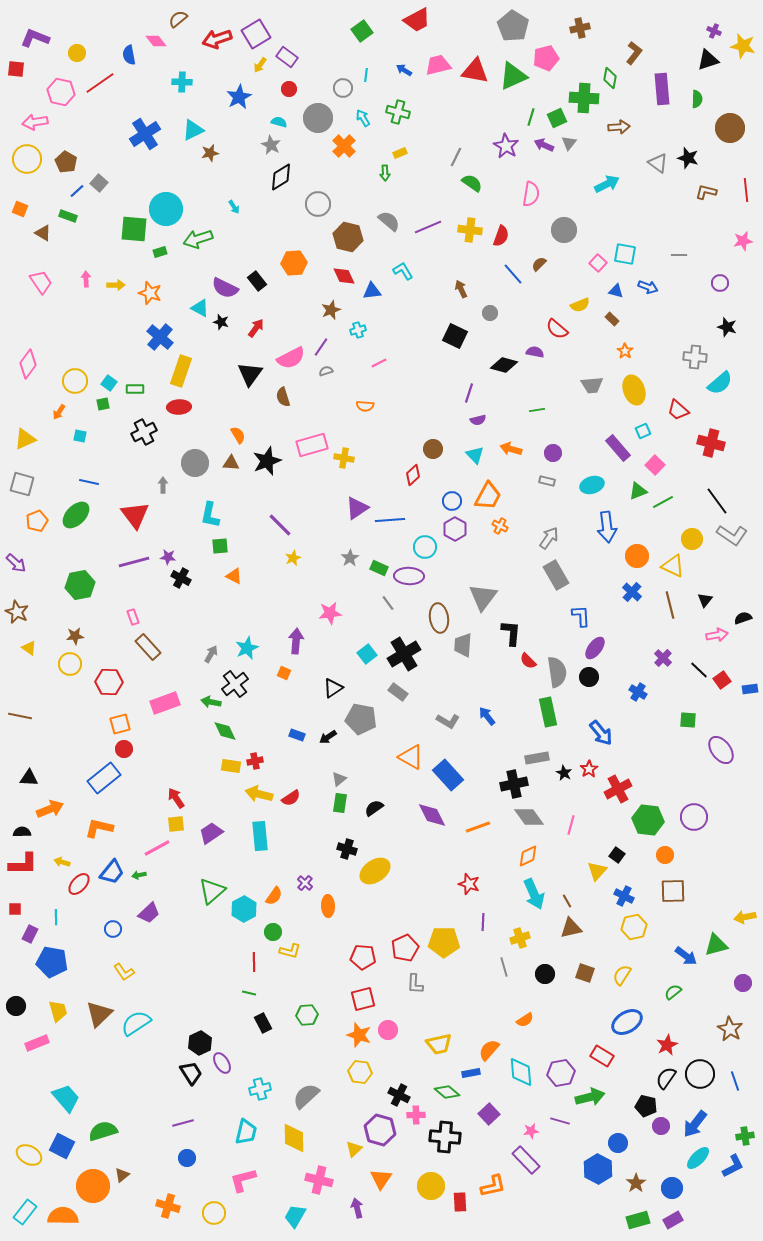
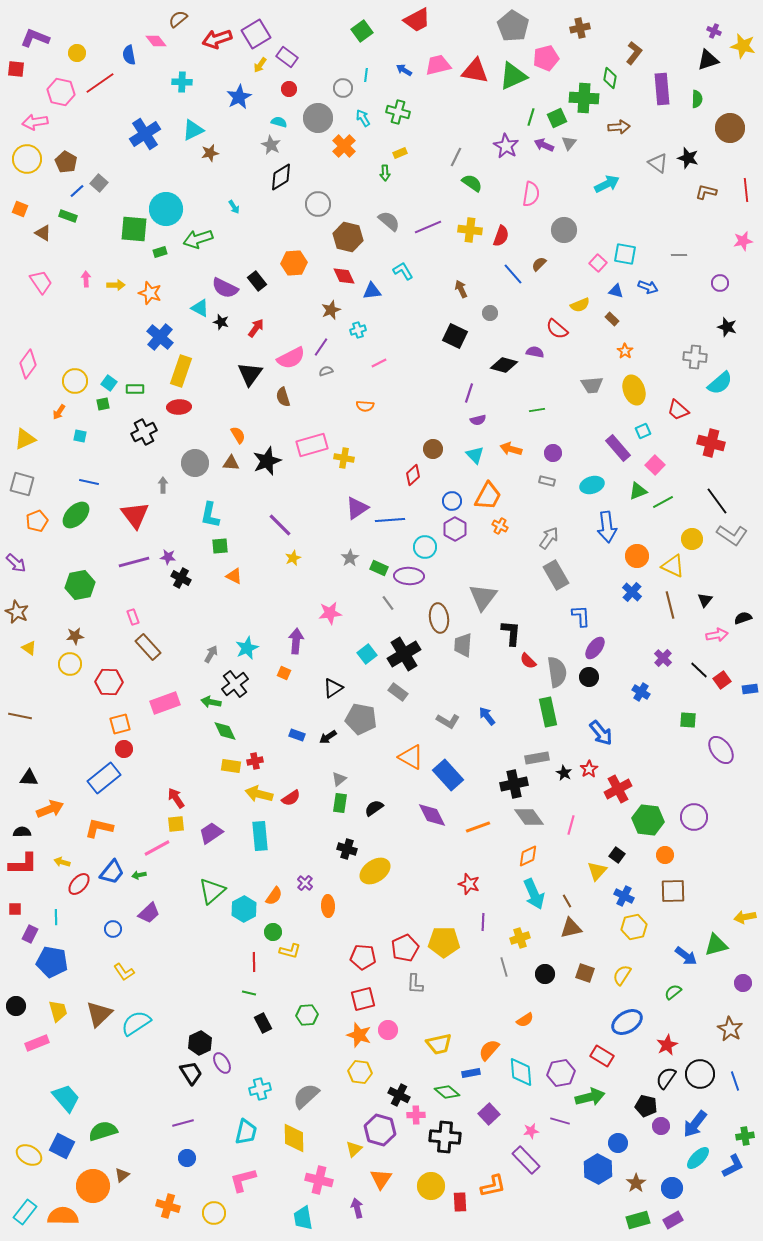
blue cross at (638, 692): moved 3 px right
cyan trapezoid at (295, 1216): moved 8 px right, 2 px down; rotated 40 degrees counterclockwise
